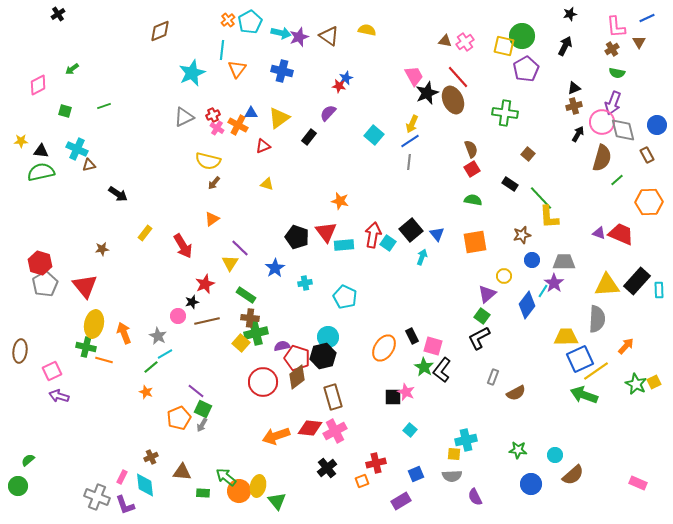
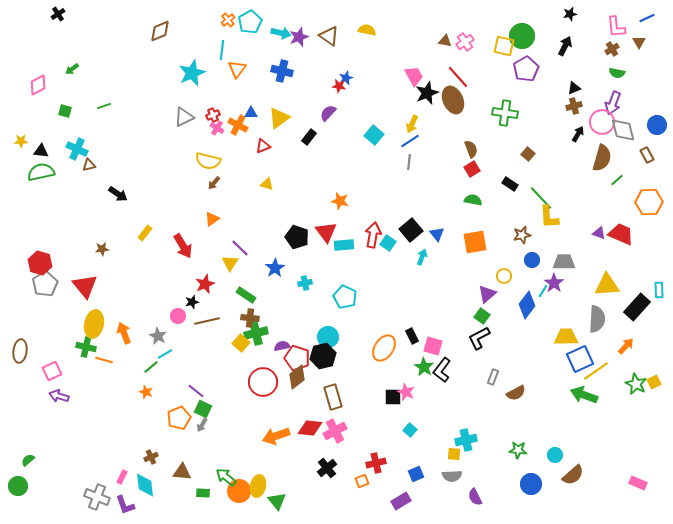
black rectangle at (637, 281): moved 26 px down
